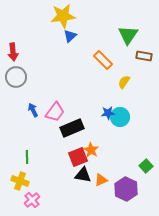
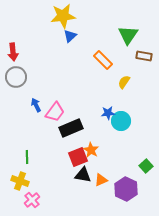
blue arrow: moved 3 px right, 5 px up
cyan circle: moved 1 px right, 4 px down
black rectangle: moved 1 px left
